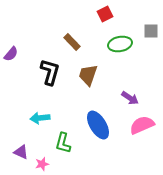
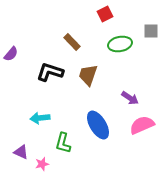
black L-shape: rotated 88 degrees counterclockwise
